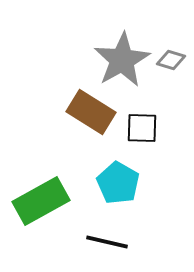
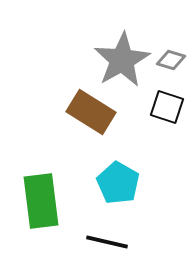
black square: moved 25 px right, 21 px up; rotated 16 degrees clockwise
green rectangle: rotated 68 degrees counterclockwise
